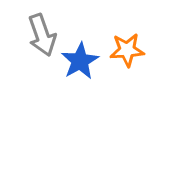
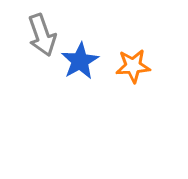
orange star: moved 6 px right, 16 px down
